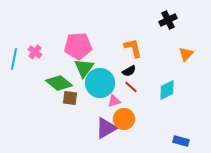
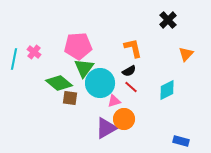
black cross: rotated 18 degrees counterclockwise
pink cross: moved 1 px left
